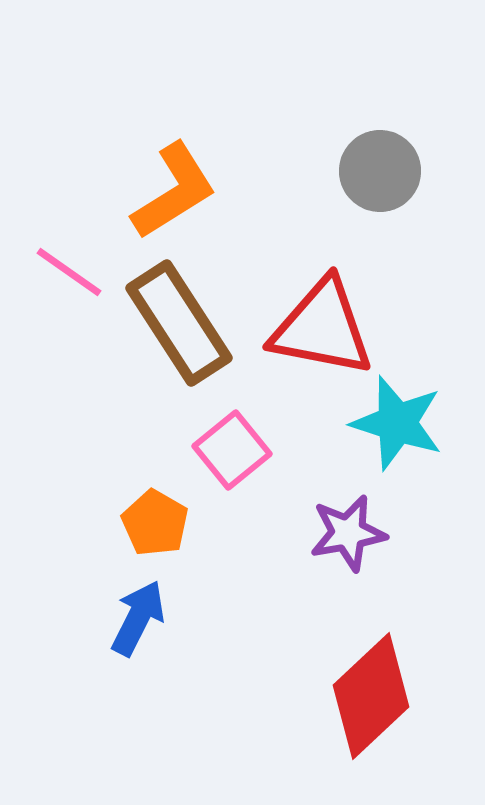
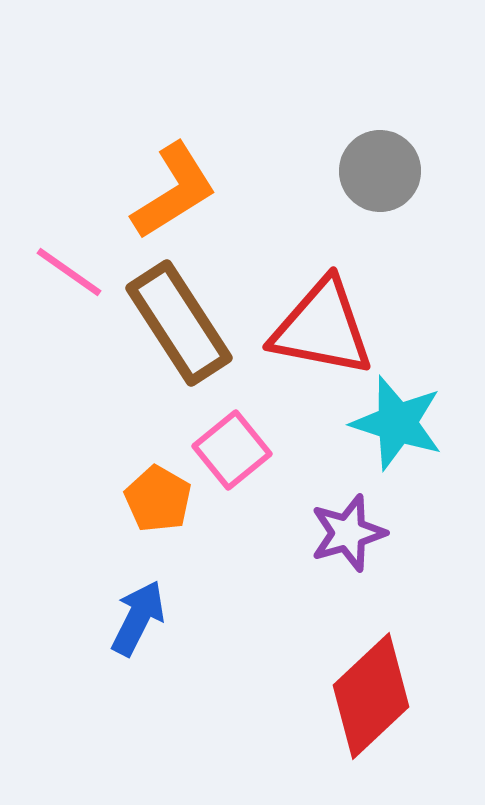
orange pentagon: moved 3 px right, 24 px up
purple star: rotated 6 degrees counterclockwise
